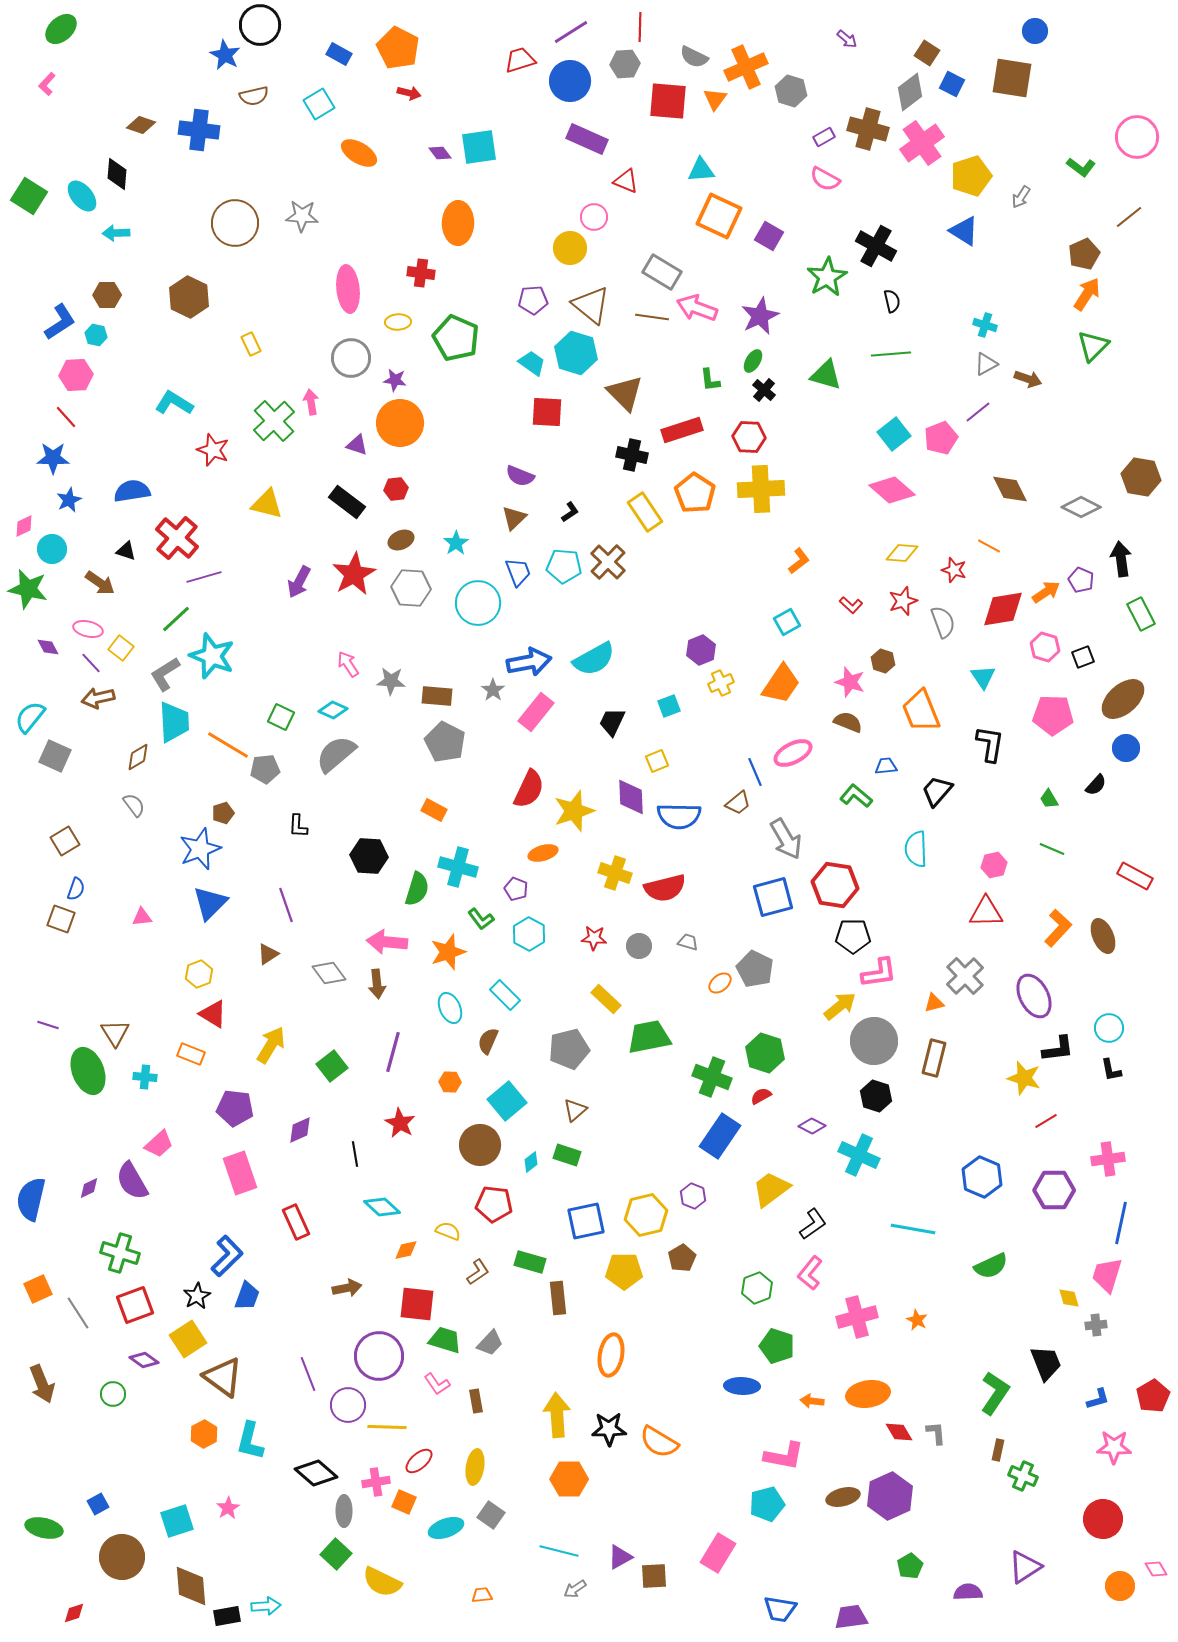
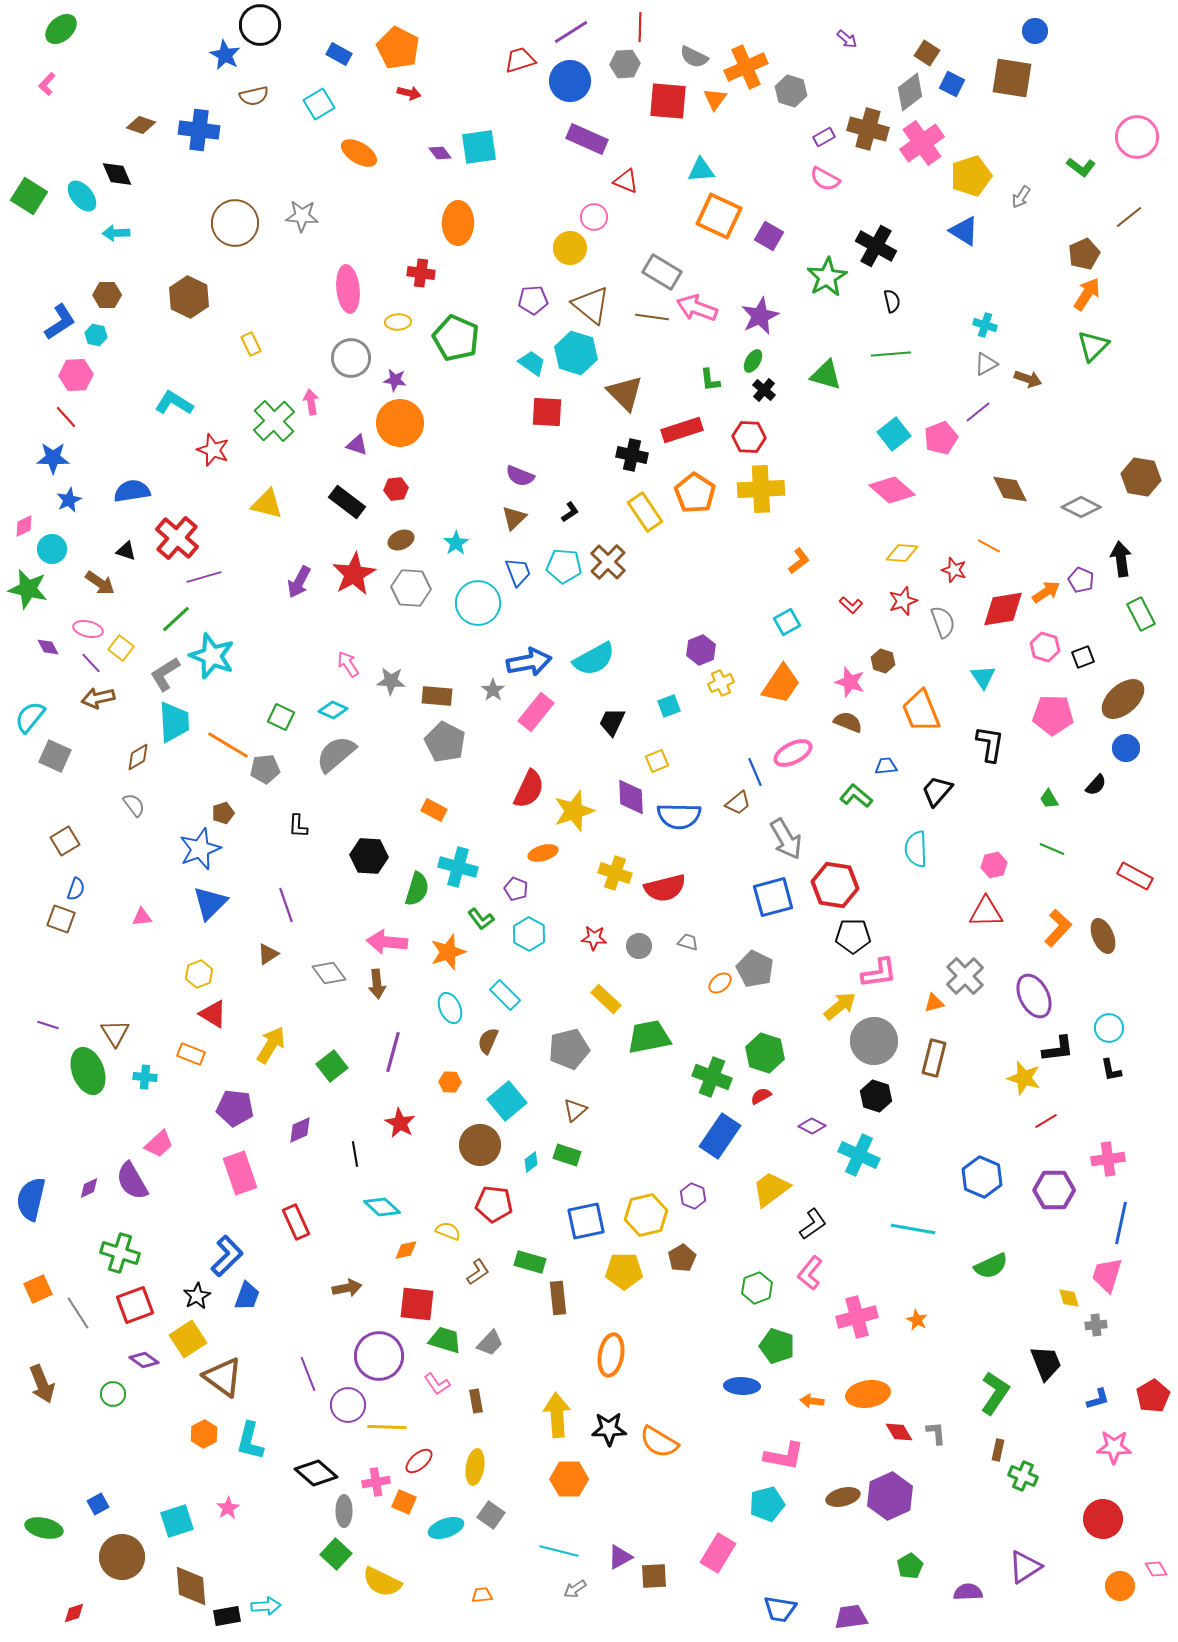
black diamond at (117, 174): rotated 28 degrees counterclockwise
